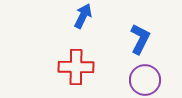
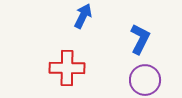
red cross: moved 9 px left, 1 px down
